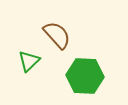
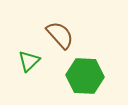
brown semicircle: moved 3 px right
